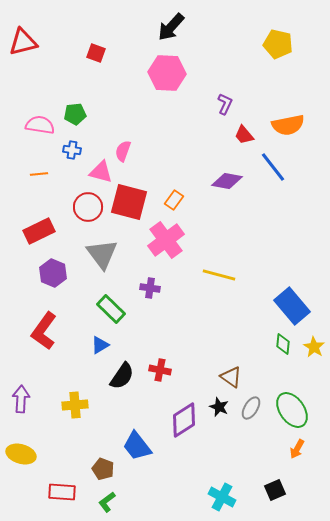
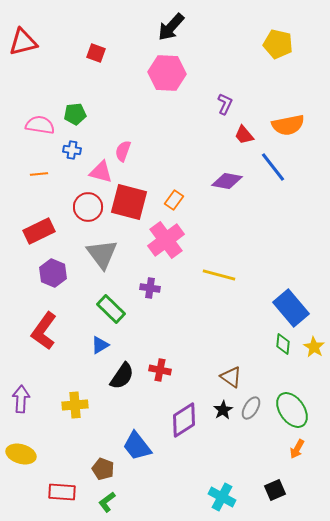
blue rectangle at (292, 306): moved 1 px left, 2 px down
black star at (219, 407): moved 4 px right, 3 px down; rotated 18 degrees clockwise
